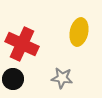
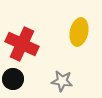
gray star: moved 3 px down
